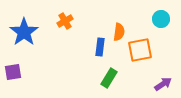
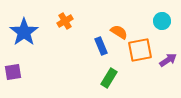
cyan circle: moved 1 px right, 2 px down
orange semicircle: rotated 66 degrees counterclockwise
blue rectangle: moved 1 px right, 1 px up; rotated 30 degrees counterclockwise
purple arrow: moved 5 px right, 24 px up
